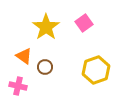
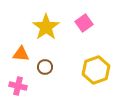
orange triangle: moved 3 px left, 2 px up; rotated 30 degrees counterclockwise
